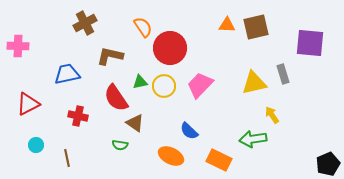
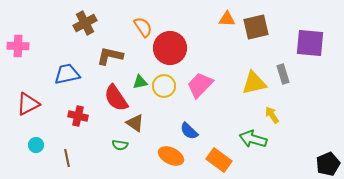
orange triangle: moved 6 px up
green arrow: rotated 24 degrees clockwise
orange rectangle: rotated 10 degrees clockwise
